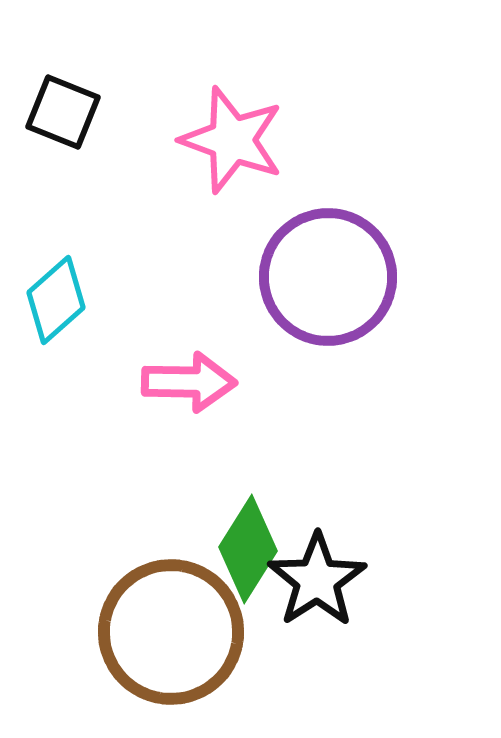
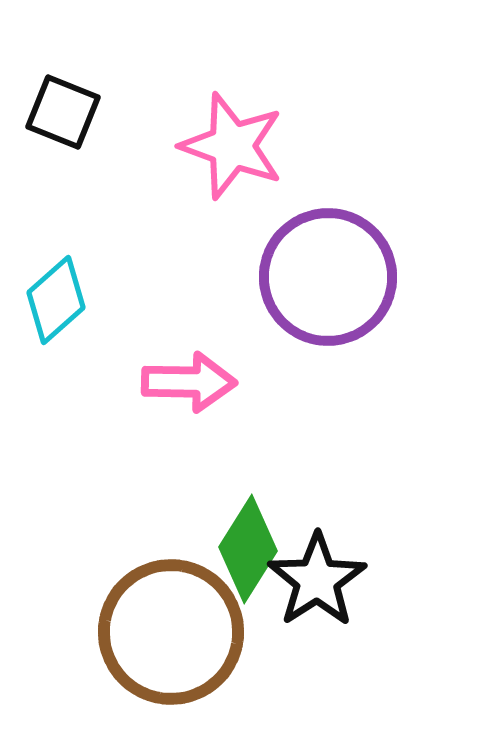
pink star: moved 6 px down
